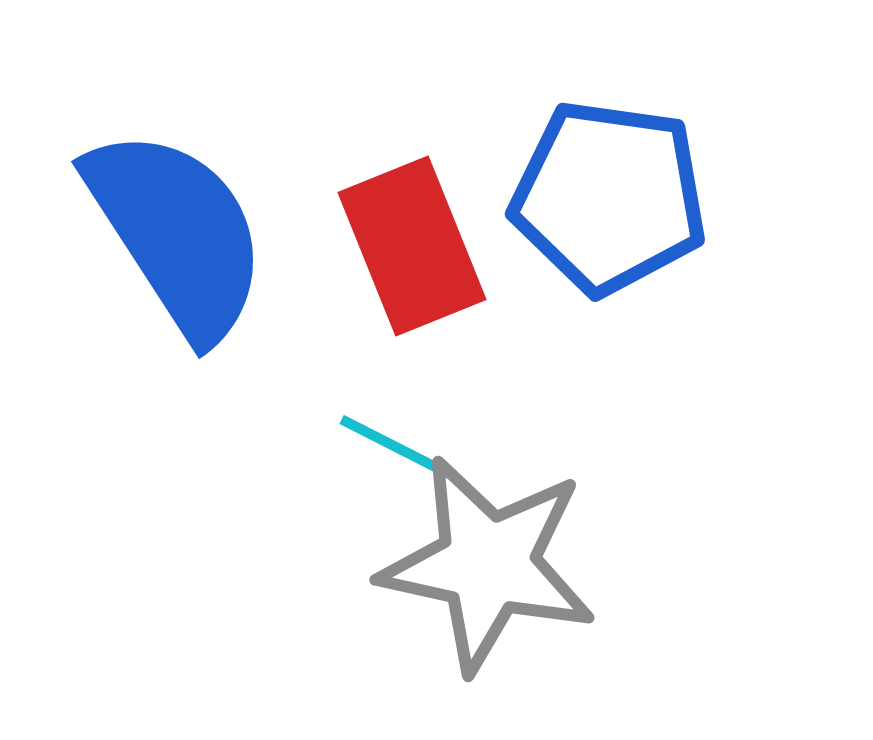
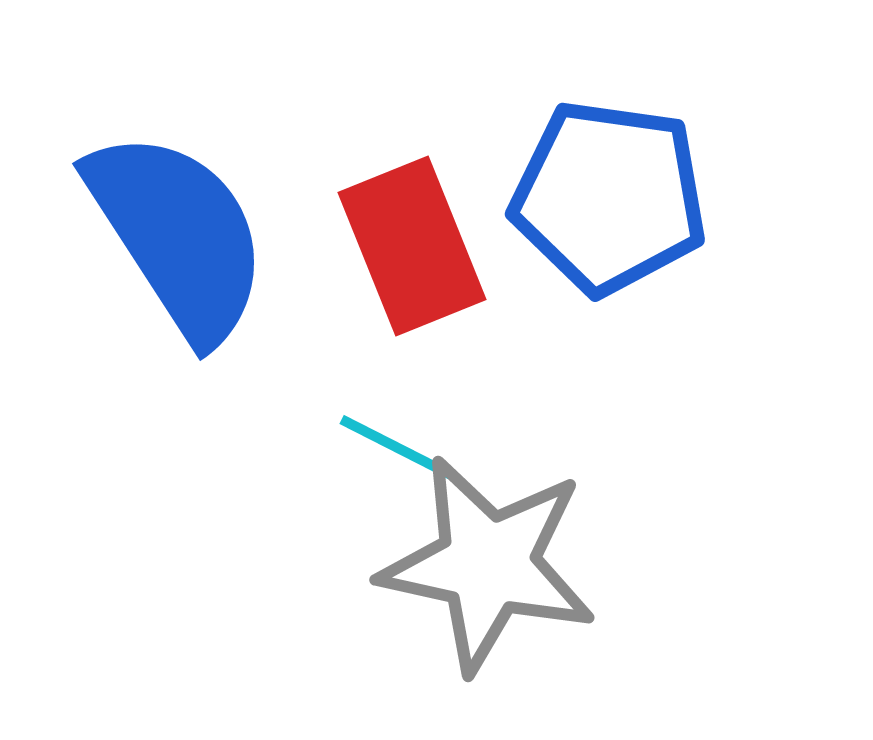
blue semicircle: moved 1 px right, 2 px down
